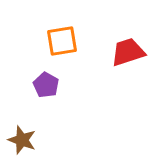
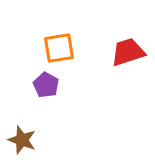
orange square: moved 3 px left, 7 px down
